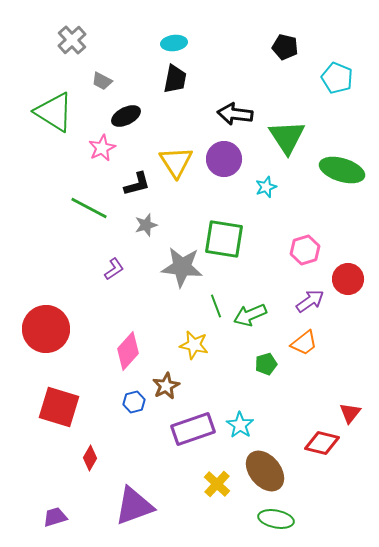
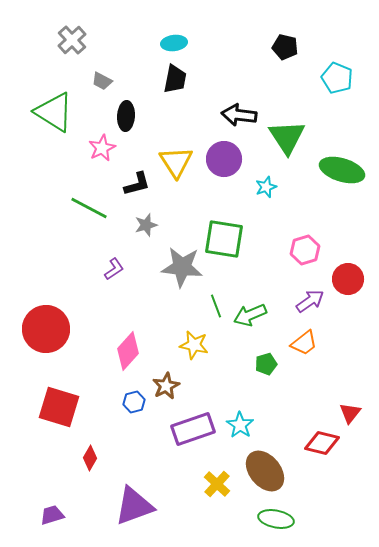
black arrow at (235, 114): moved 4 px right, 1 px down
black ellipse at (126, 116): rotated 60 degrees counterclockwise
purple trapezoid at (55, 517): moved 3 px left, 2 px up
